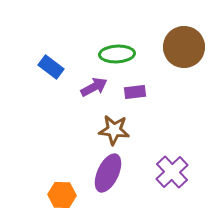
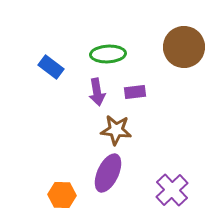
green ellipse: moved 9 px left
purple arrow: moved 3 px right, 5 px down; rotated 108 degrees clockwise
brown star: moved 2 px right
purple cross: moved 18 px down
